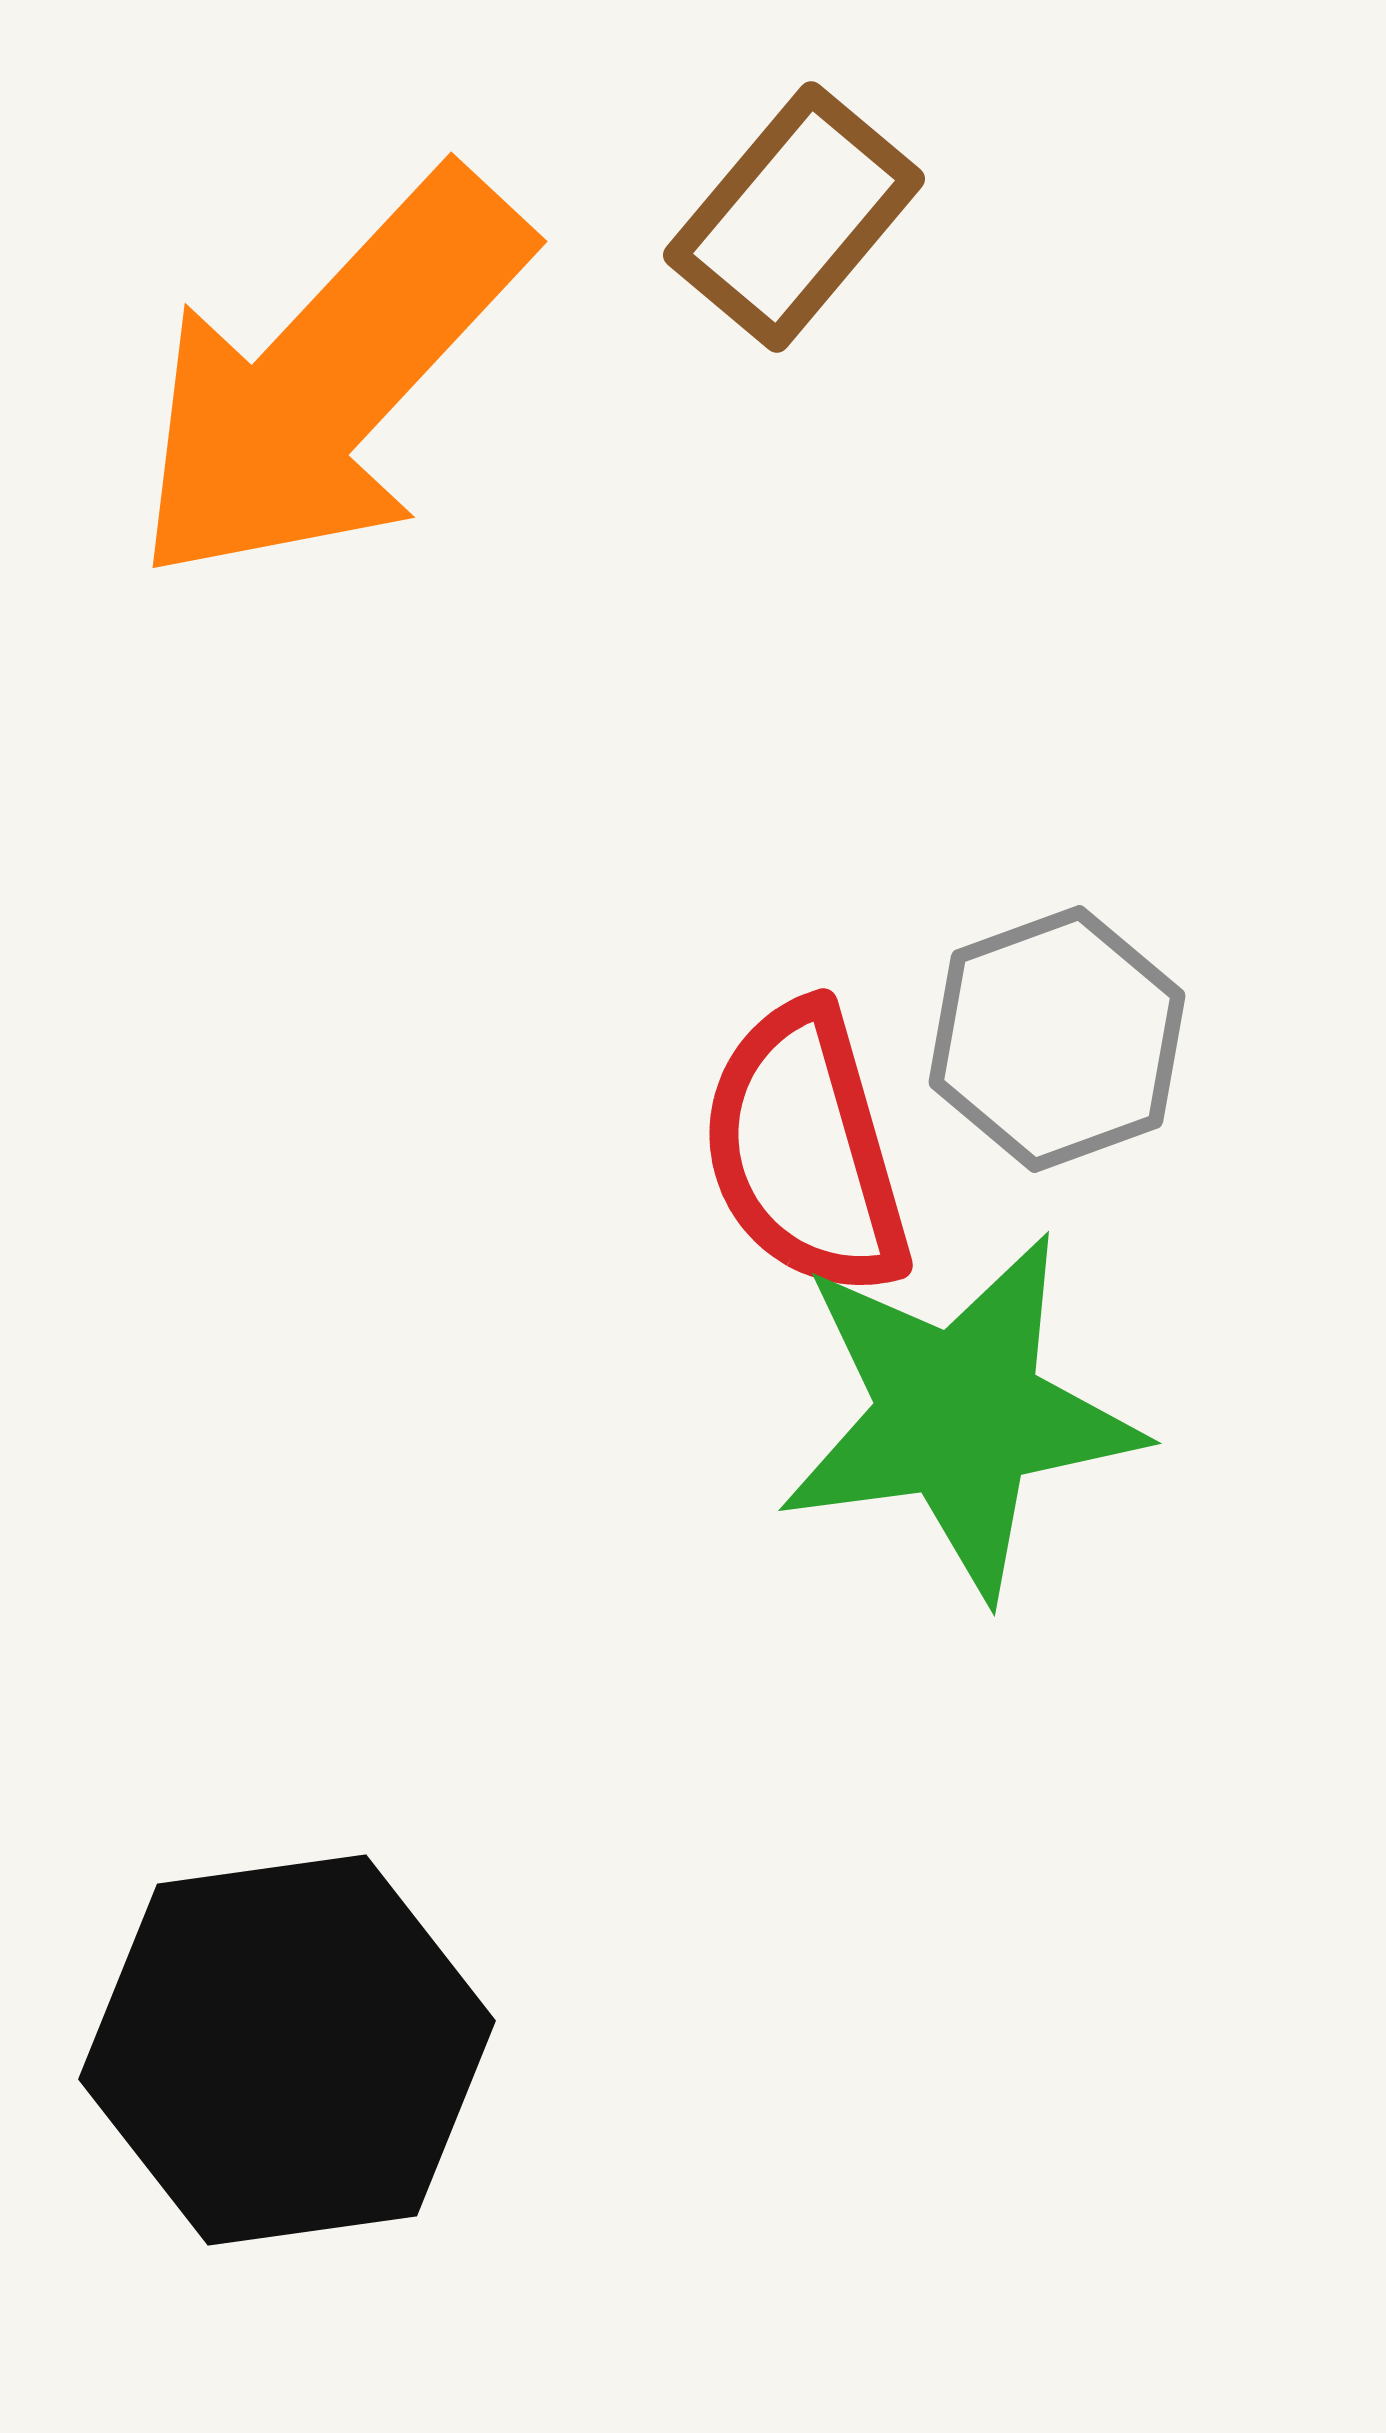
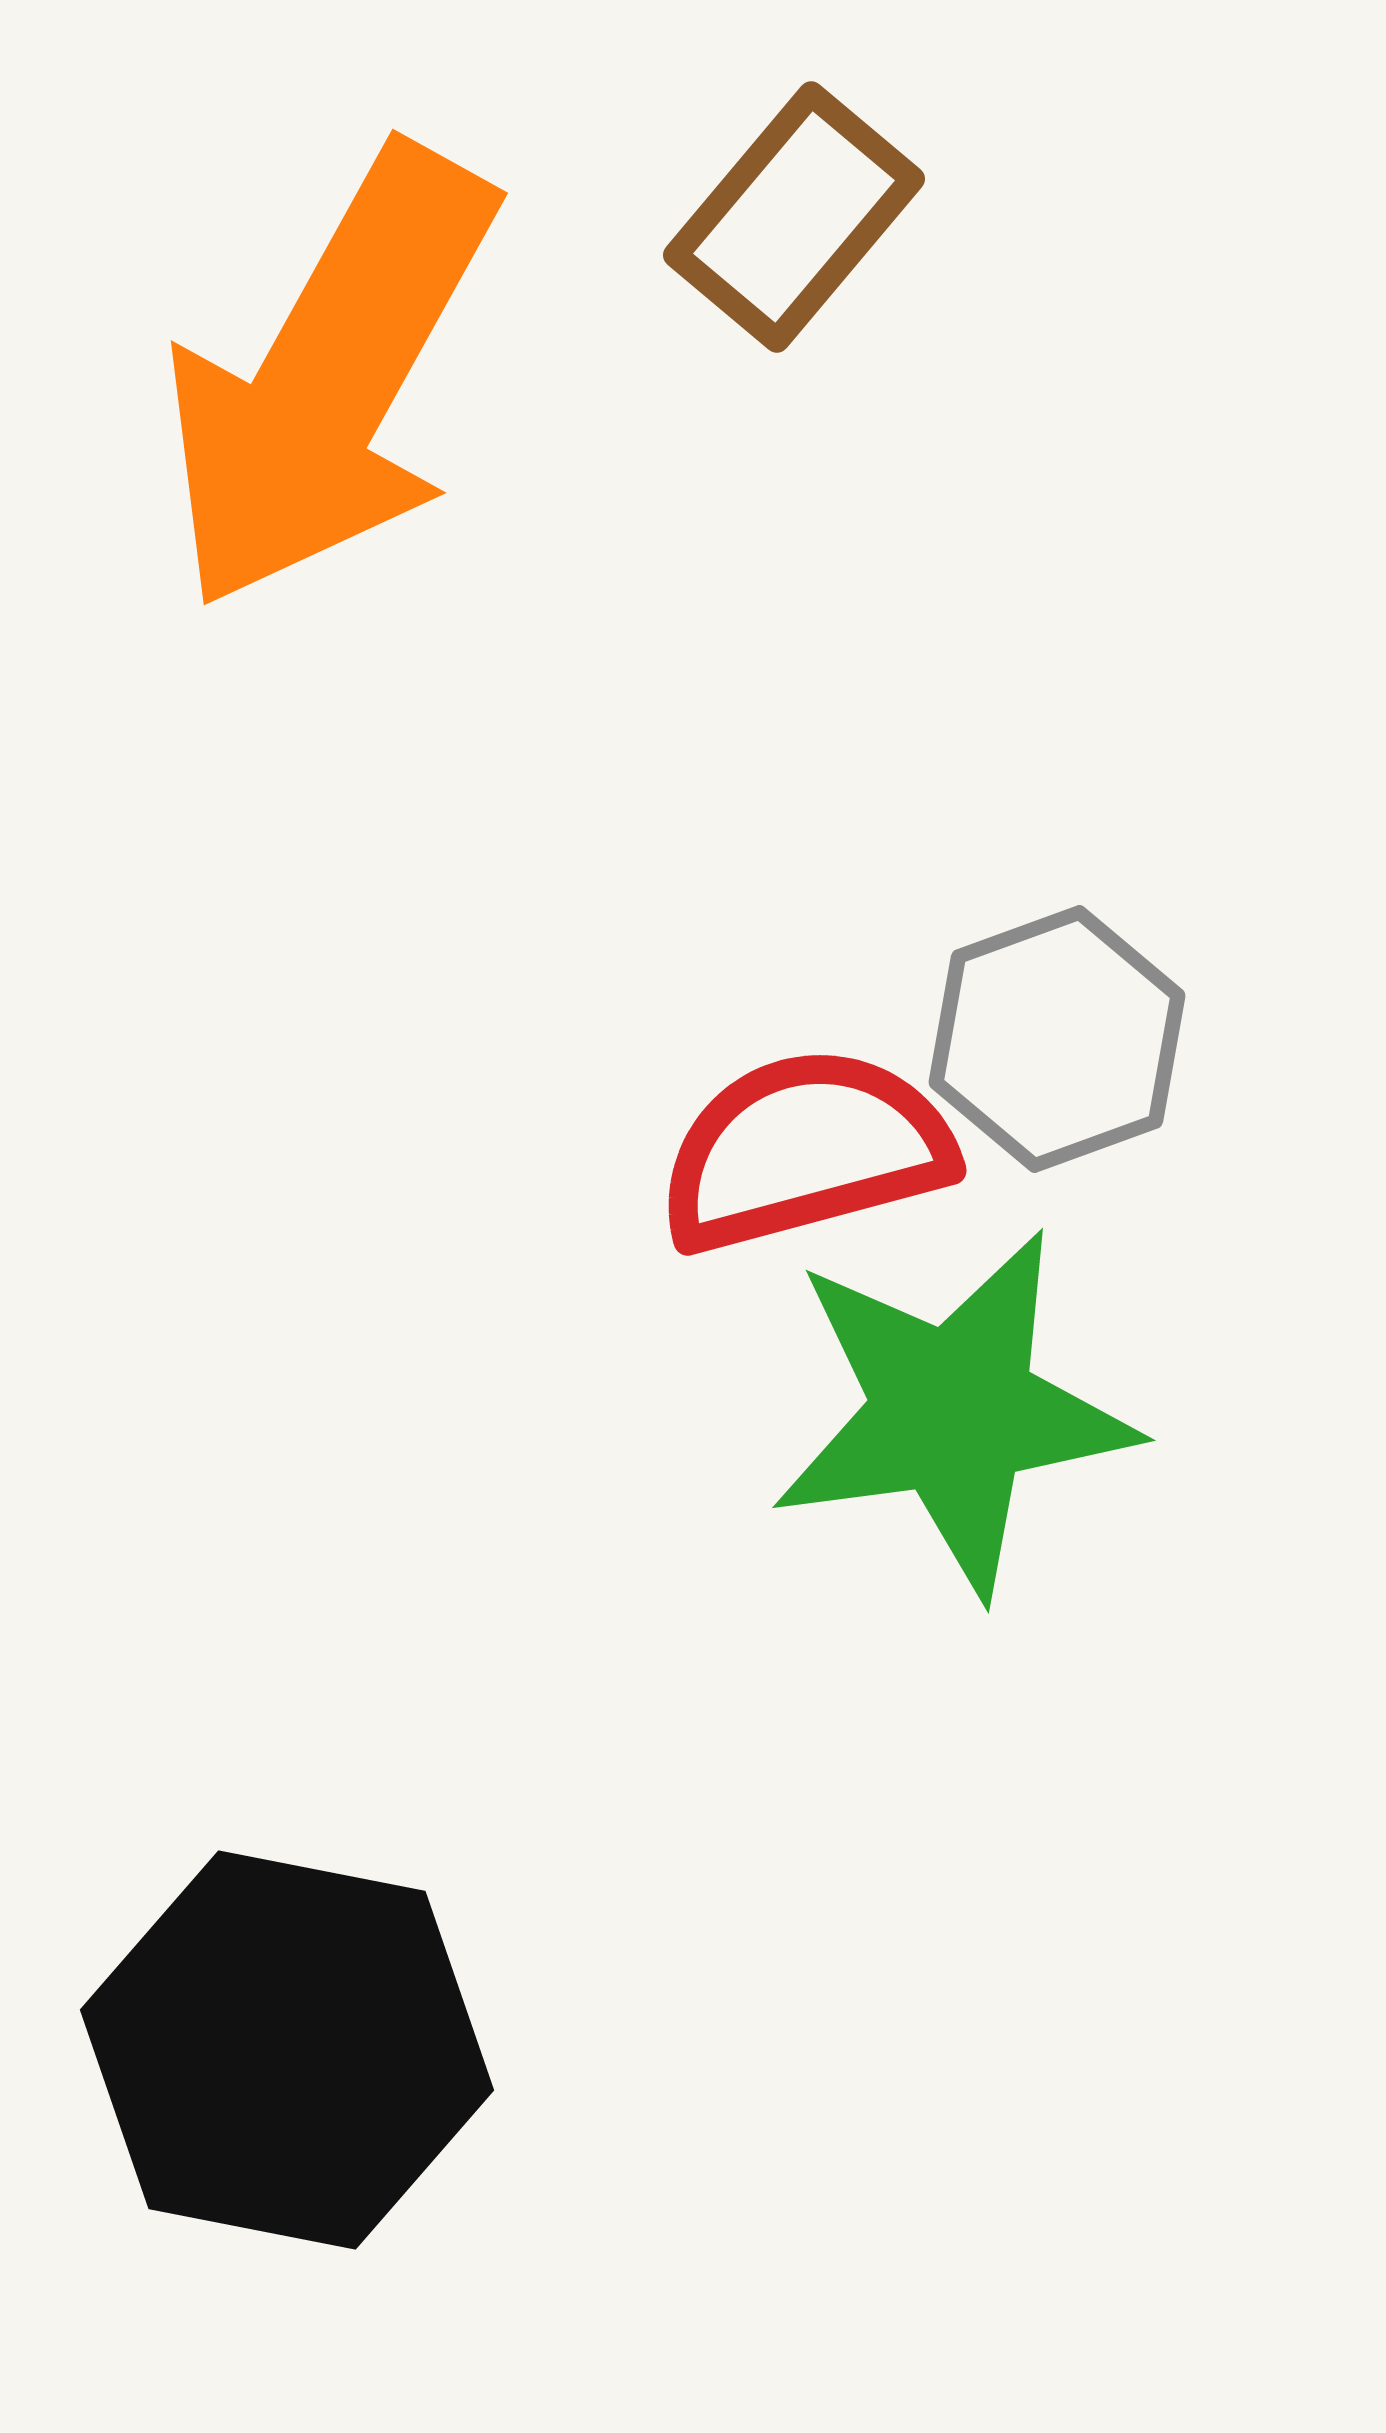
orange arrow: rotated 14 degrees counterclockwise
red semicircle: rotated 91 degrees clockwise
green star: moved 6 px left, 3 px up
black hexagon: rotated 19 degrees clockwise
